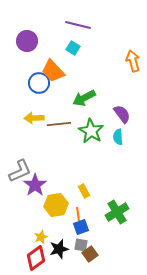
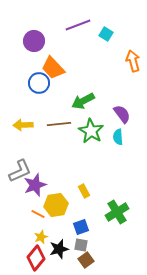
purple line: rotated 35 degrees counterclockwise
purple circle: moved 7 px right
cyan square: moved 33 px right, 14 px up
orange trapezoid: moved 3 px up
green arrow: moved 1 px left, 3 px down
yellow arrow: moved 11 px left, 7 px down
purple star: rotated 15 degrees clockwise
orange line: moved 40 px left; rotated 56 degrees counterclockwise
brown square: moved 4 px left, 6 px down
red diamond: rotated 15 degrees counterclockwise
